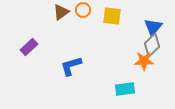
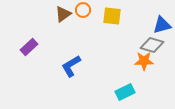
brown triangle: moved 2 px right, 2 px down
blue triangle: moved 9 px right, 2 px up; rotated 36 degrees clockwise
gray diamond: rotated 60 degrees clockwise
blue L-shape: rotated 15 degrees counterclockwise
cyan rectangle: moved 3 px down; rotated 18 degrees counterclockwise
